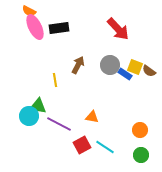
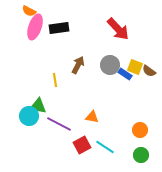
pink ellipse: rotated 45 degrees clockwise
